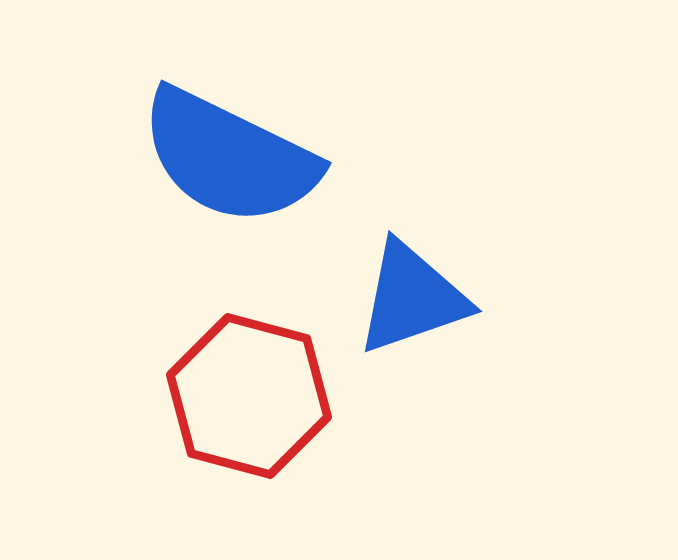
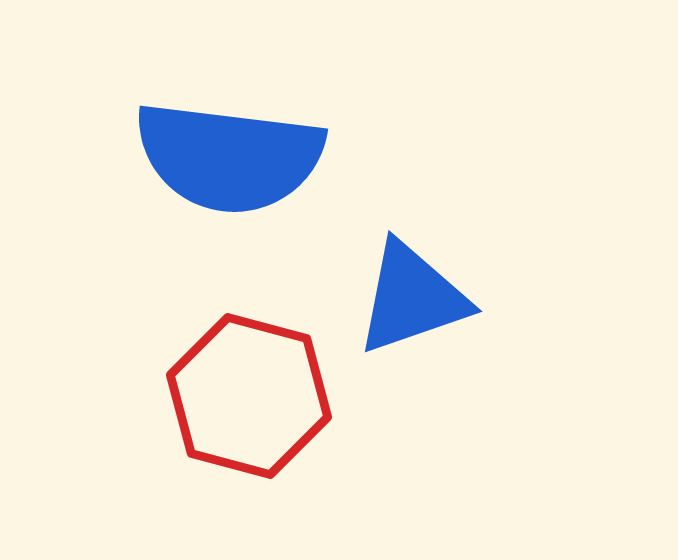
blue semicircle: rotated 19 degrees counterclockwise
